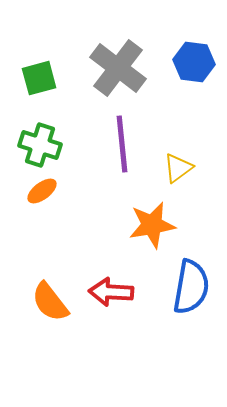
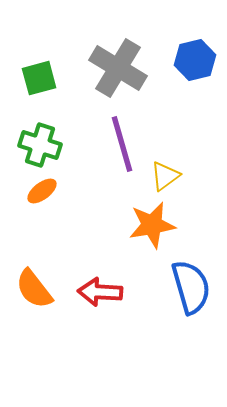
blue hexagon: moved 1 px right, 2 px up; rotated 21 degrees counterclockwise
gray cross: rotated 6 degrees counterclockwise
purple line: rotated 10 degrees counterclockwise
yellow triangle: moved 13 px left, 8 px down
blue semicircle: rotated 26 degrees counterclockwise
red arrow: moved 11 px left
orange semicircle: moved 16 px left, 13 px up
